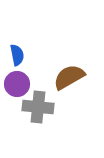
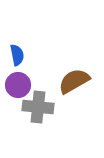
brown semicircle: moved 5 px right, 4 px down
purple circle: moved 1 px right, 1 px down
